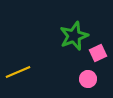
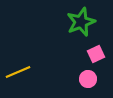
green star: moved 7 px right, 14 px up
pink square: moved 2 px left, 1 px down
